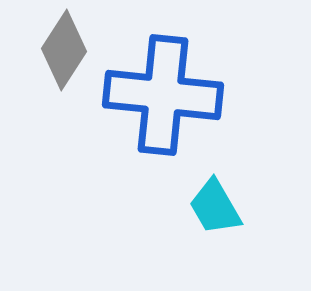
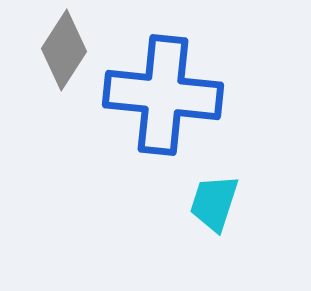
cyan trapezoid: moved 1 px left, 4 px up; rotated 48 degrees clockwise
